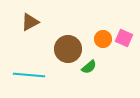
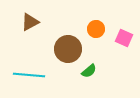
orange circle: moved 7 px left, 10 px up
green semicircle: moved 4 px down
